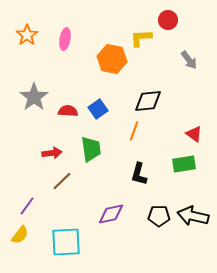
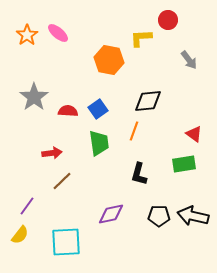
pink ellipse: moved 7 px left, 6 px up; rotated 60 degrees counterclockwise
orange hexagon: moved 3 px left, 1 px down
green trapezoid: moved 8 px right, 6 px up
